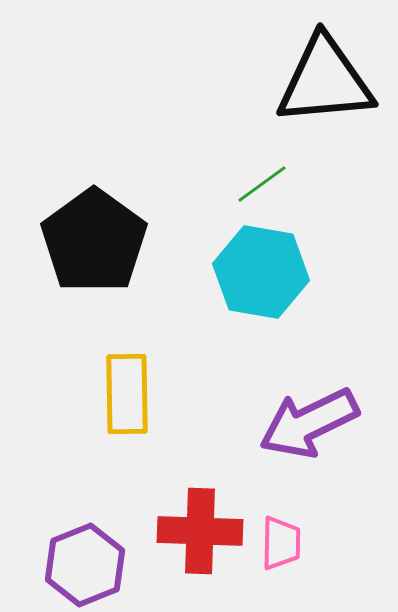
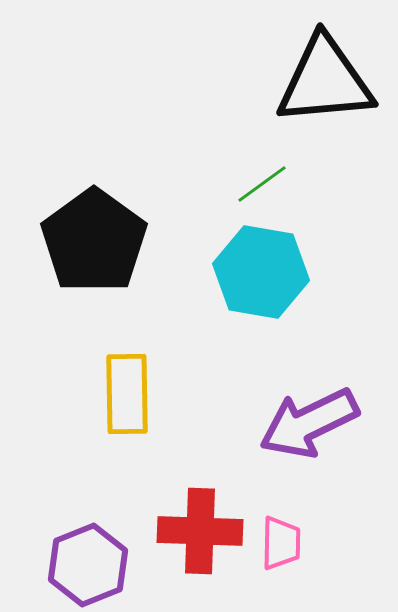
purple hexagon: moved 3 px right
